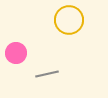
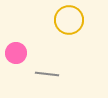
gray line: rotated 20 degrees clockwise
